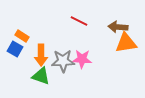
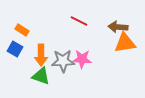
orange rectangle: moved 6 px up
orange triangle: moved 1 px left
